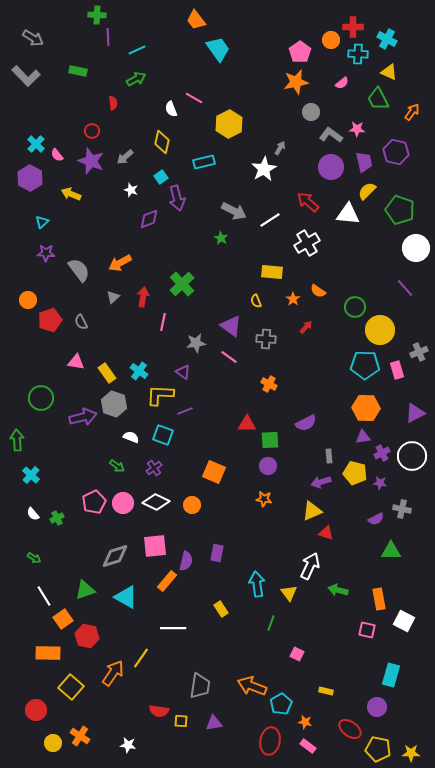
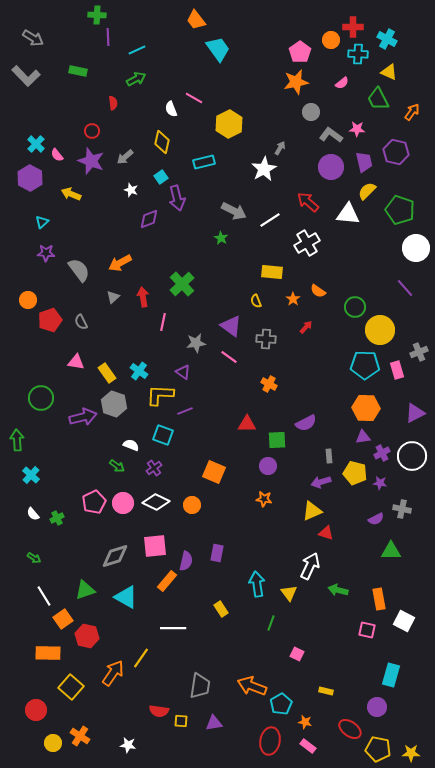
red arrow at (143, 297): rotated 18 degrees counterclockwise
white semicircle at (131, 437): moved 8 px down
green square at (270, 440): moved 7 px right
